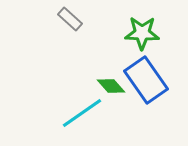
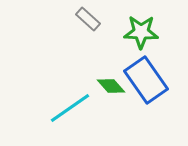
gray rectangle: moved 18 px right
green star: moved 1 px left, 1 px up
cyan line: moved 12 px left, 5 px up
